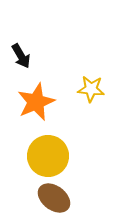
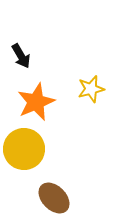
yellow star: rotated 20 degrees counterclockwise
yellow circle: moved 24 px left, 7 px up
brown ellipse: rotated 8 degrees clockwise
